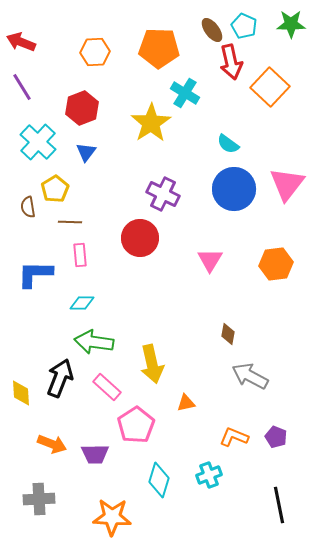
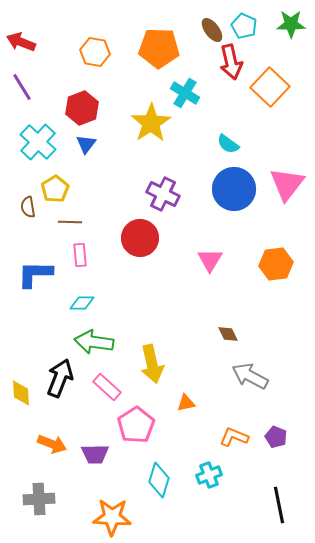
orange hexagon at (95, 52): rotated 12 degrees clockwise
blue triangle at (86, 152): moved 8 px up
brown diamond at (228, 334): rotated 35 degrees counterclockwise
